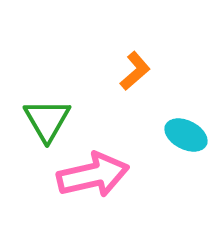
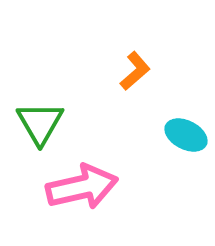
green triangle: moved 7 px left, 3 px down
pink arrow: moved 11 px left, 12 px down
